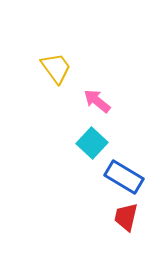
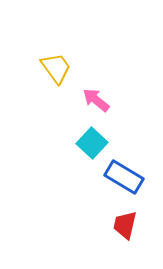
pink arrow: moved 1 px left, 1 px up
red trapezoid: moved 1 px left, 8 px down
